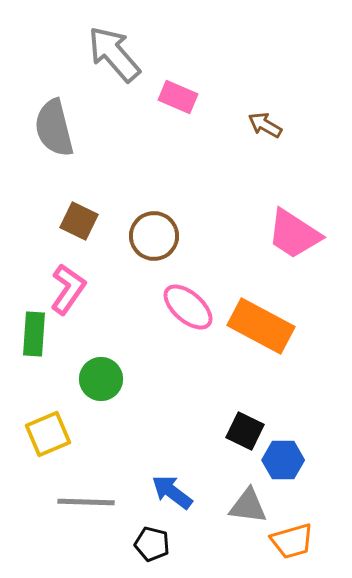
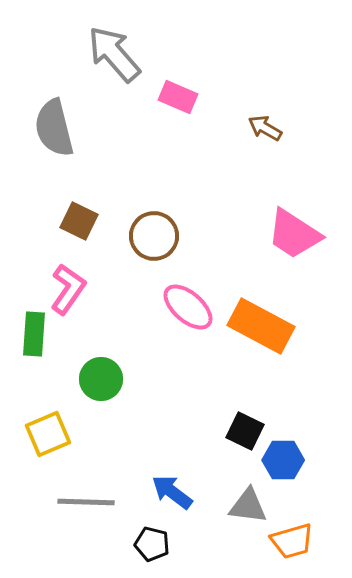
brown arrow: moved 3 px down
